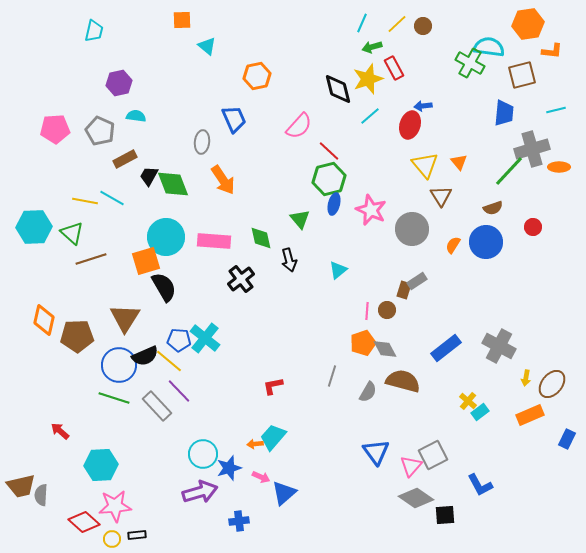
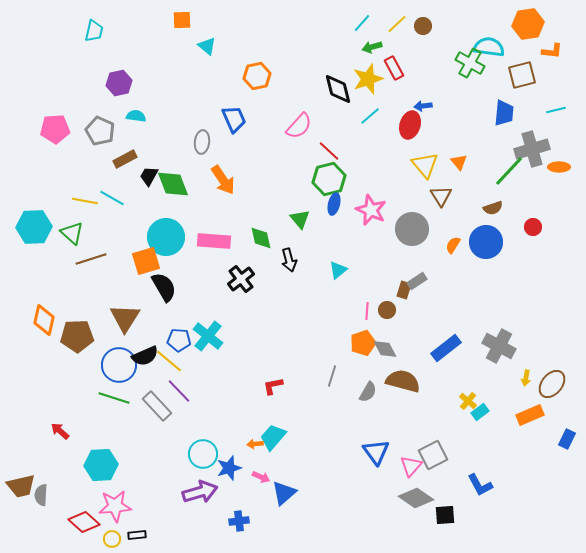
cyan line at (362, 23): rotated 18 degrees clockwise
cyan cross at (205, 338): moved 3 px right, 2 px up
